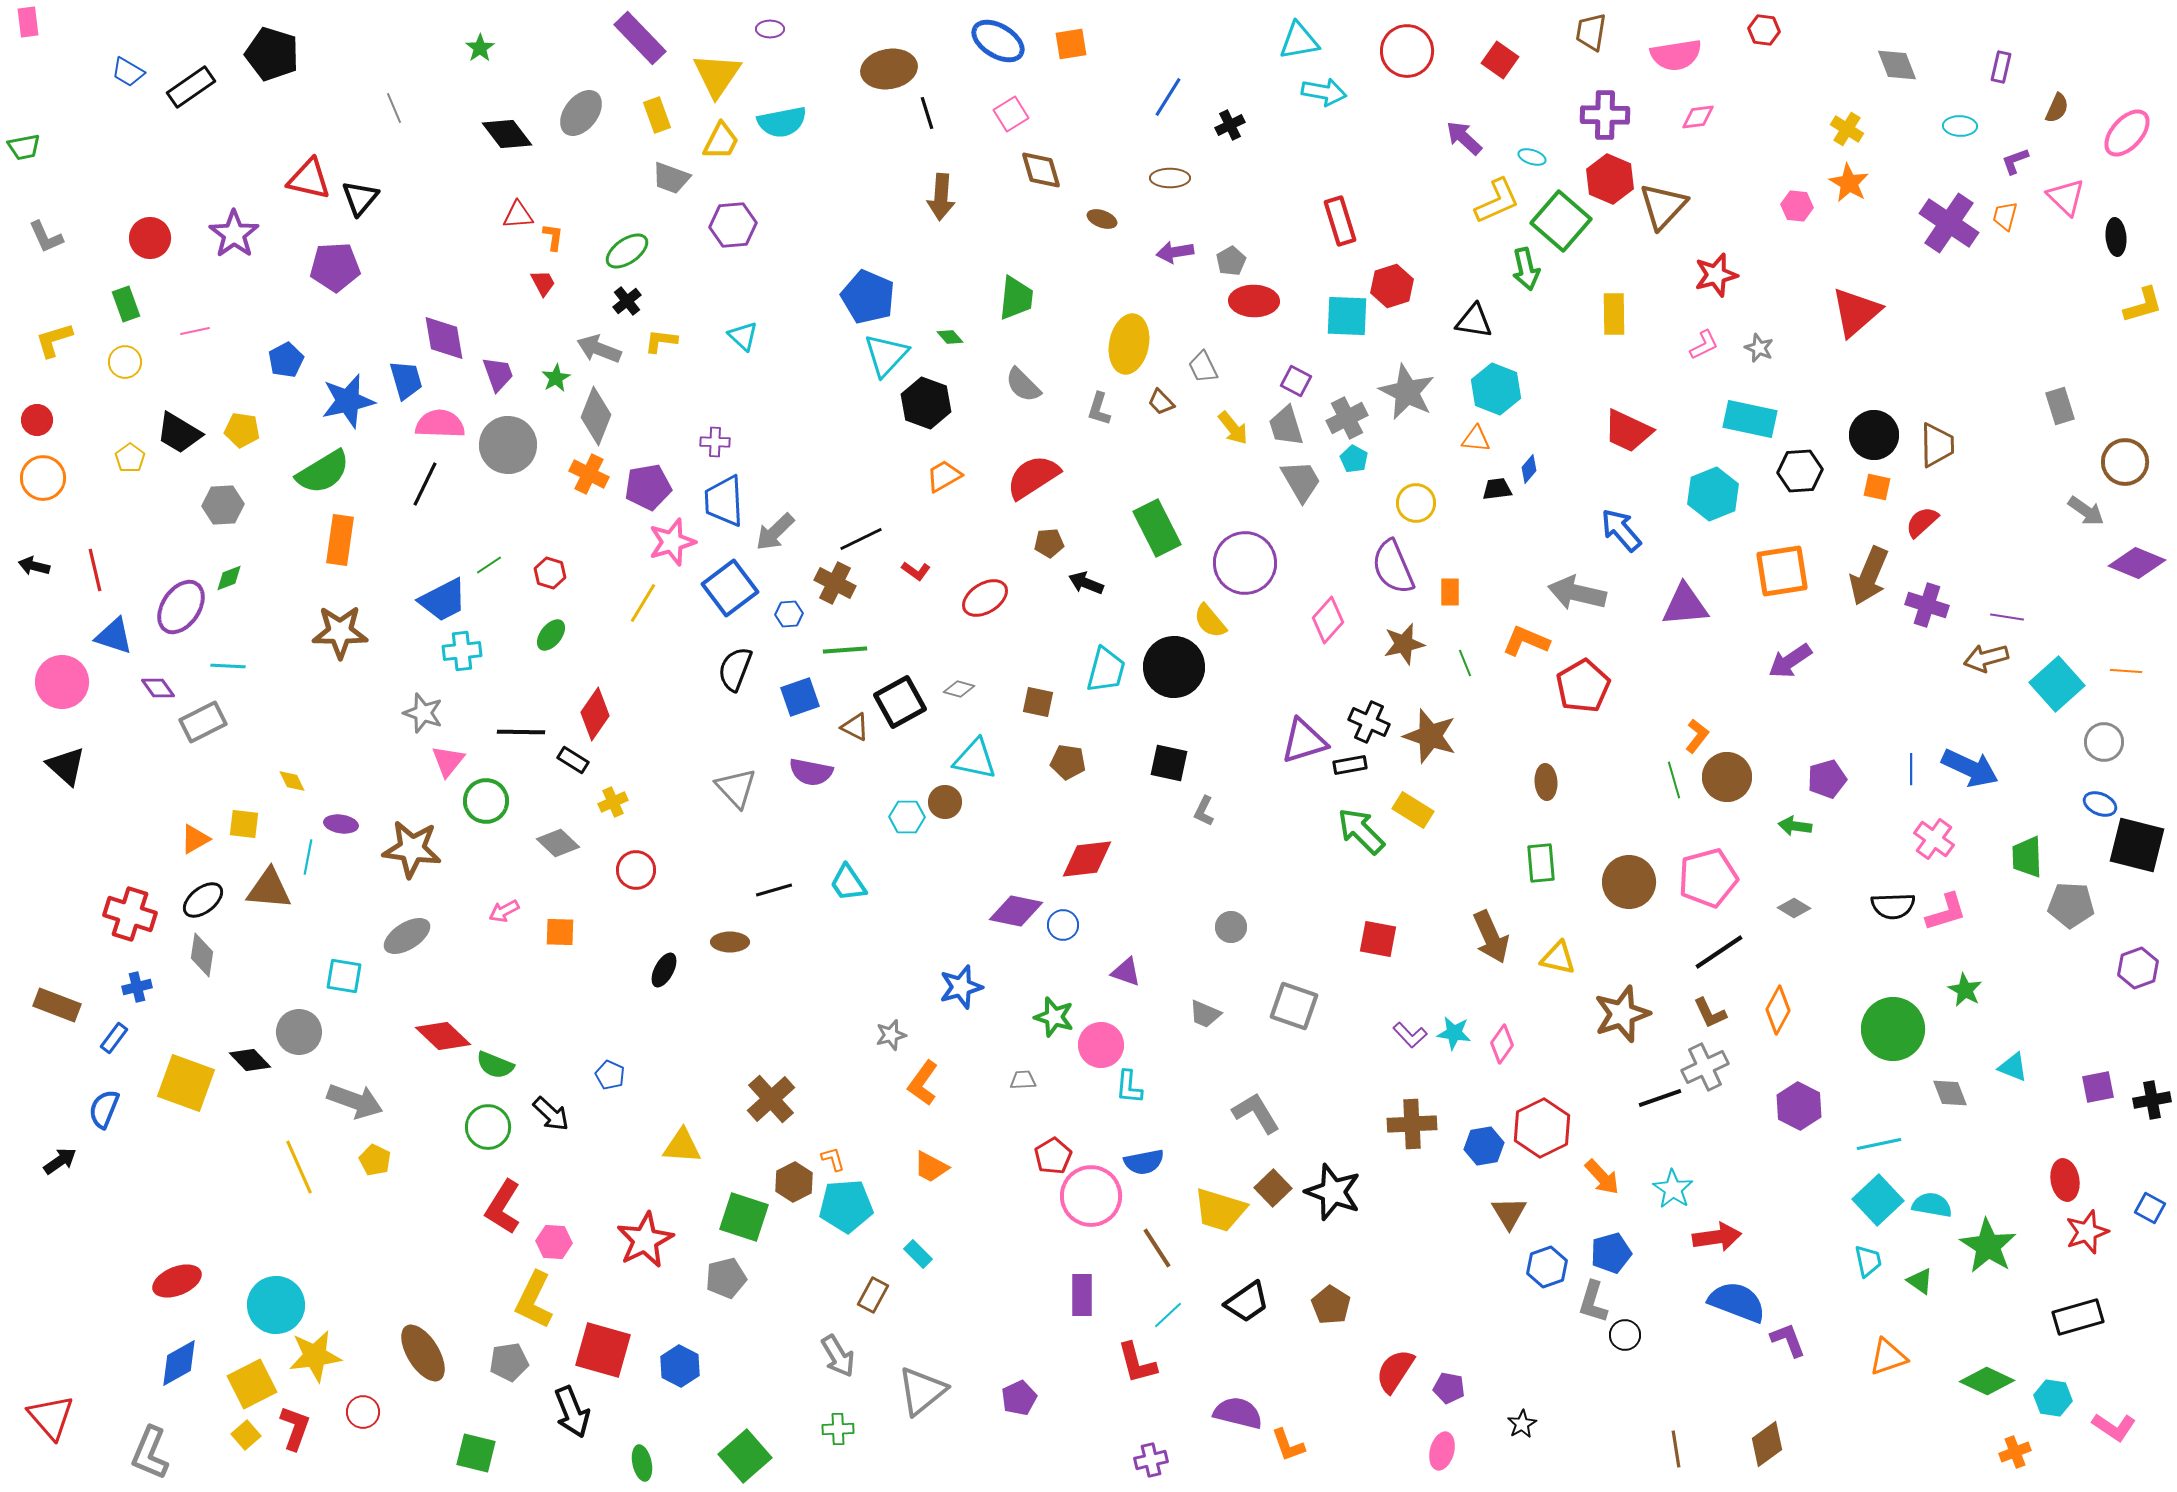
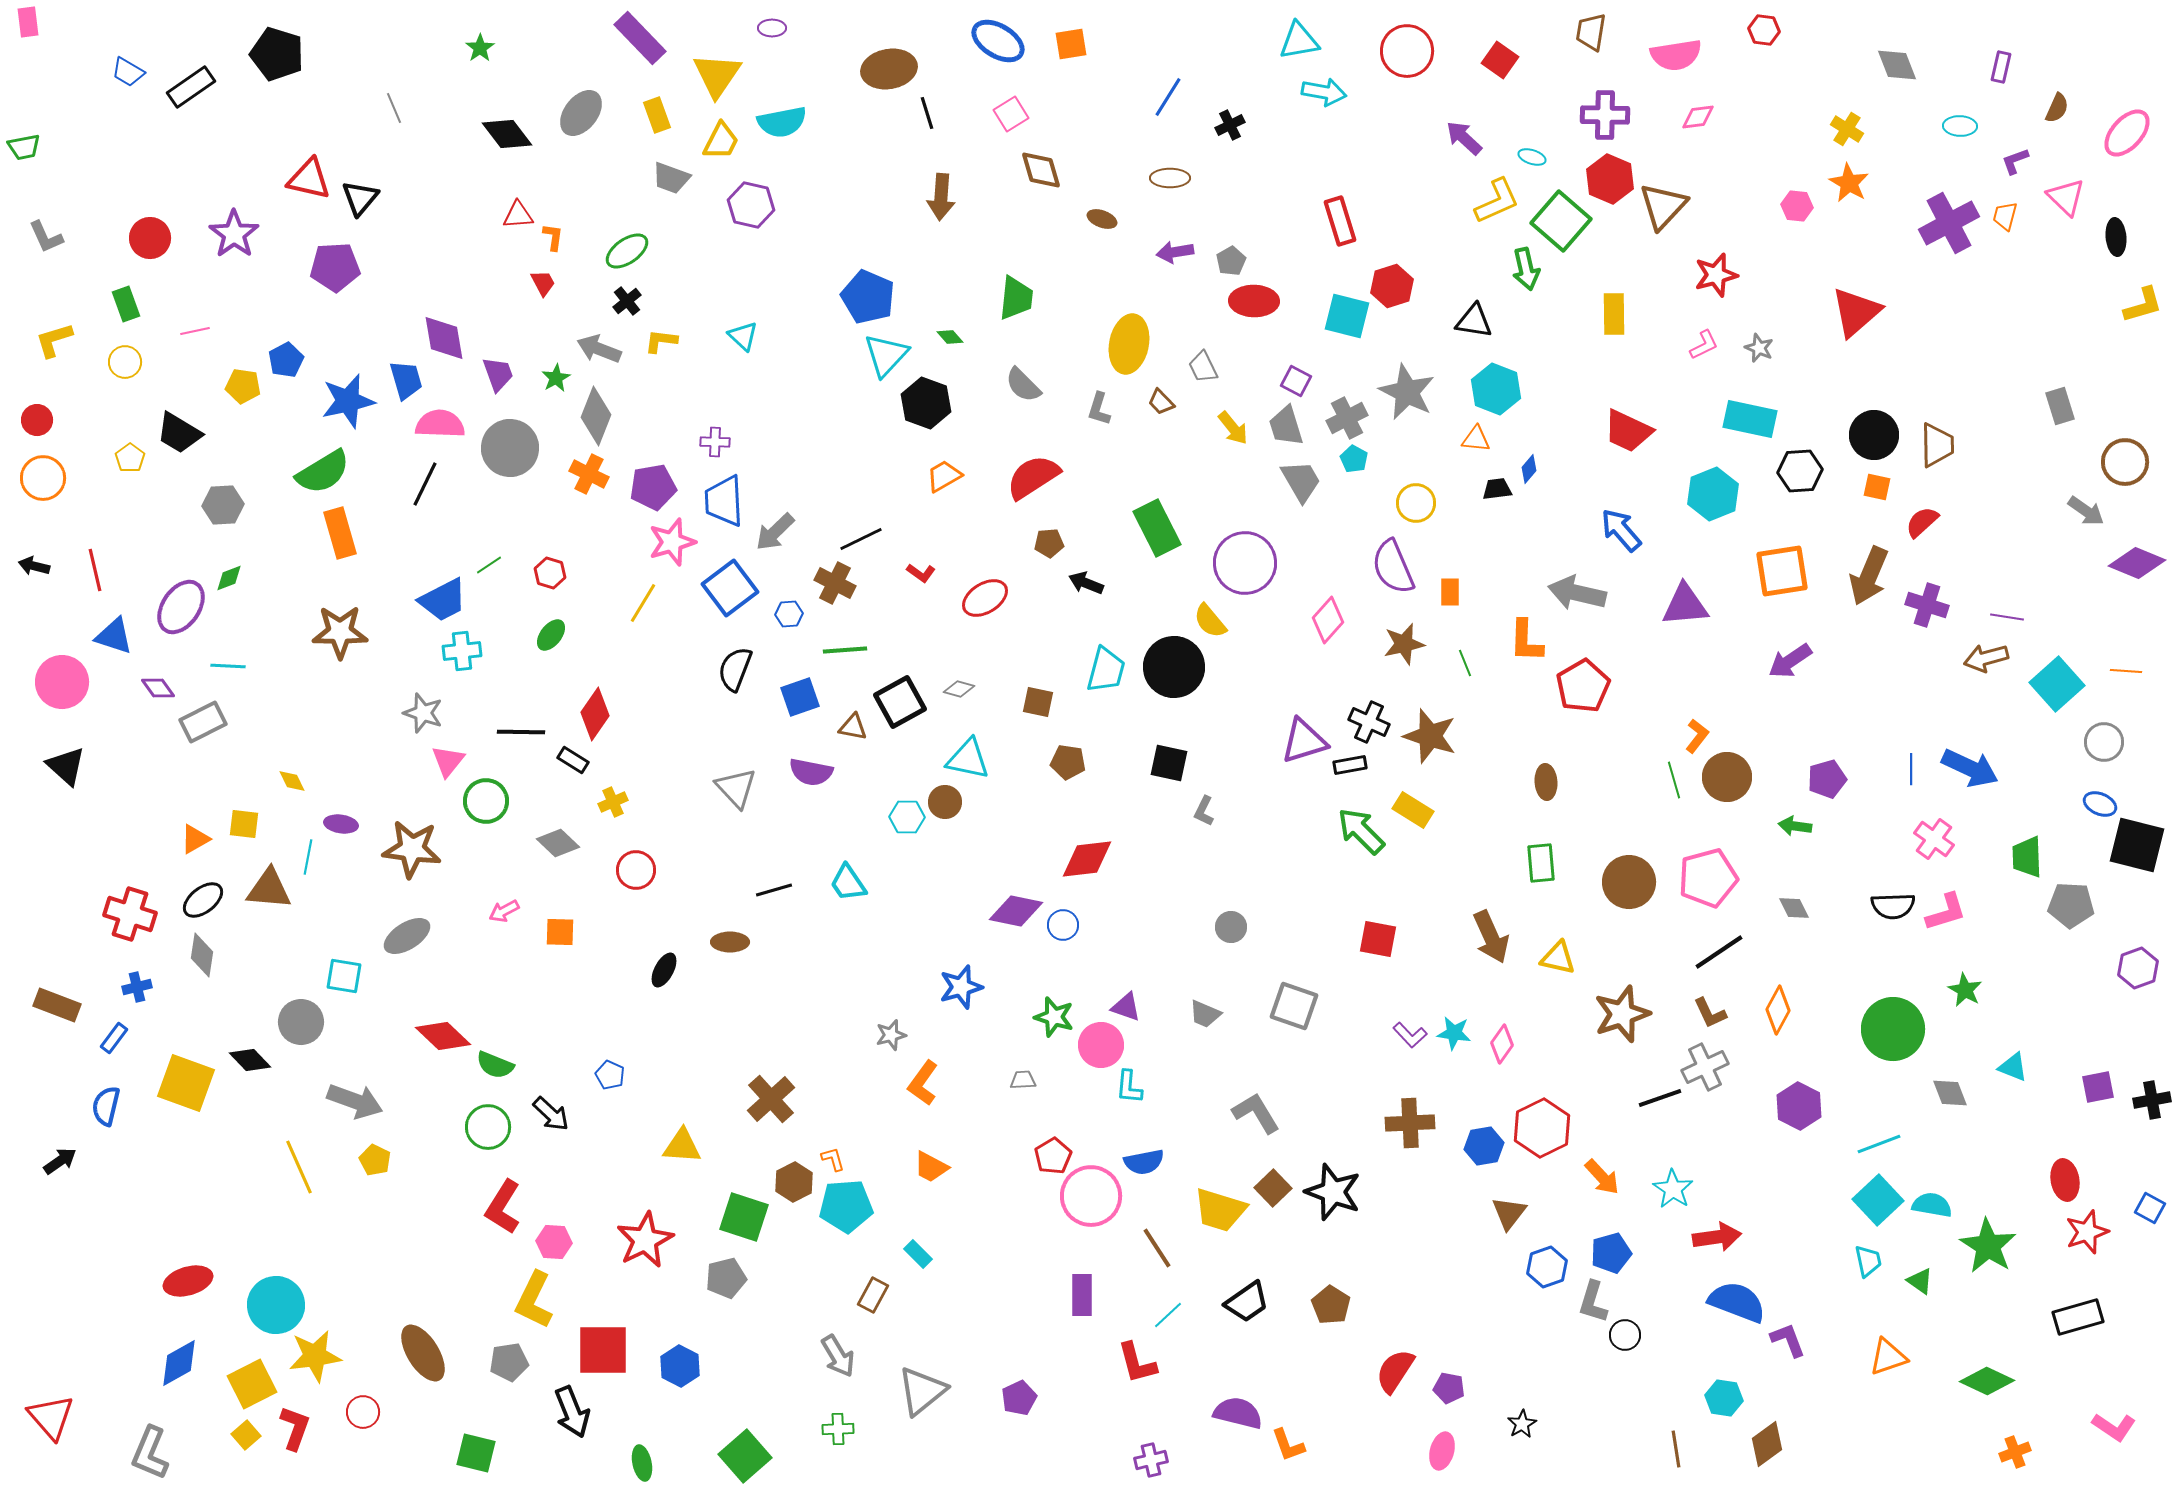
purple ellipse at (770, 29): moved 2 px right, 1 px up
black pentagon at (272, 54): moved 5 px right
purple cross at (1949, 223): rotated 28 degrees clockwise
purple hexagon at (733, 225): moved 18 px right, 20 px up; rotated 18 degrees clockwise
cyan square at (1347, 316): rotated 12 degrees clockwise
yellow pentagon at (242, 430): moved 1 px right, 44 px up
gray circle at (508, 445): moved 2 px right, 3 px down
purple pentagon at (648, 487): moved 5 px right
orange rectangle at (340, 540): moved 7 px up; rotated 24 degrees counterclockwise
red L-shape at (916, 571): moved 5 px right, 2 px down
orange L-shape at (1526, 641): rotated 111 degrees counterclockwise
brown triangle at (855, 727): moved 2 px left; rotated 16 degrees counterclockwise
cyan triangle at (975, 759): moved 7 px left
gray diamond at (1794, 908): rotated 32 degrees clockwise
purple triangle at (1126, 972): moved 35 px down
gray circle at (299, 1032): moved 2 px right, 10 px up
blue semicircle at (104, 1109): moved 2 px right, 3 px up; rotated 9 degrees counterclockwise
brown cross at (1412, 1124): moved 2 px left, 1 px up
cyan line at (1879, 1144): rotated 9 degrees counterclockwise
brown triangle at (1509, 1213): rotated 9 degrees clockwise
red ellipse at (177, 1281): moved 11 px right; rotated 6 degrees clockwise
red square at (603, 1350): rotated 16 degrees counterclockwise
cyan hexagon at (2053, 1398): moved 329 px left
